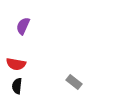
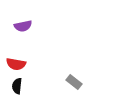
purple semicircle: rotated 126 degrees counterclockwise
